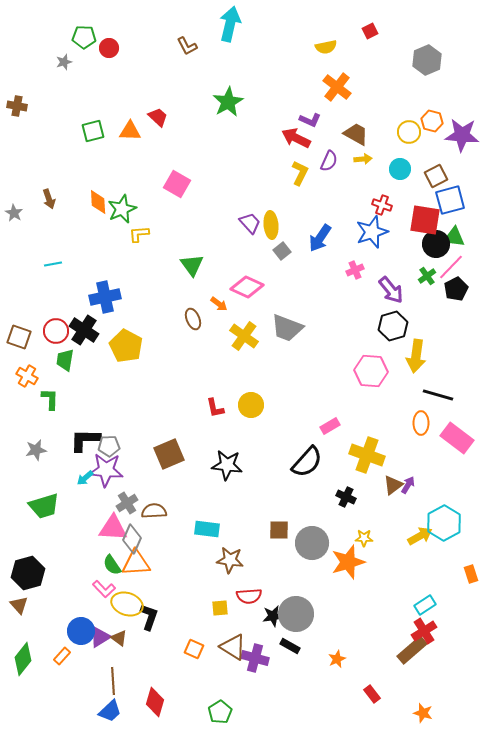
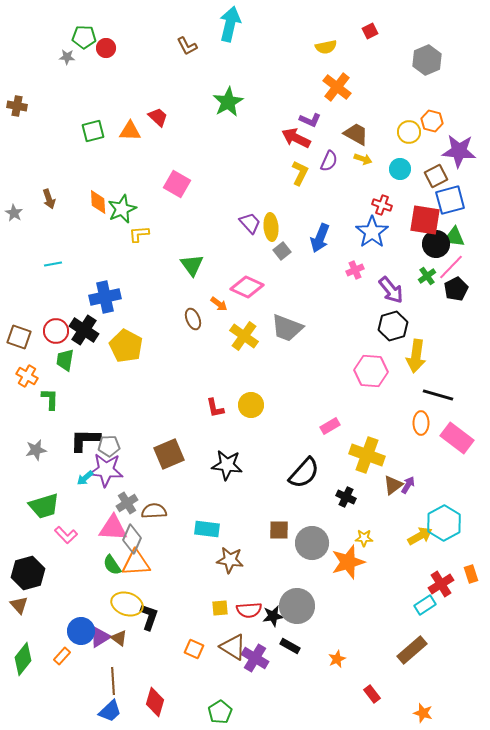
red circle at (109, 48): moved 3 px left
gray star at (64, 62): moved 3 px right, 5 px up; rotated 21 degrees clockwise
purple star at (462, 135): moved 3 px left, 16 px down
yellow arrow at (363, 159): rotated 24 degrees clockwise
yellow ellipse at (271, 225): moved 2 px down
blue star at (372, 232): rotated 16 degrees counterclockwise
blue arrow at (320, 238): rotated 12 degrees counterclockwise
black semicircle at (307, 462): moved 3 px left, 11 px down
pink L-shape at (104, 589): moved 38 px left, 54 px up
red semicircle at (249, 596): moved 14 px down
gray circle at (296, 614): moved 1 px right, 8 px up
red cross at (424, 631): moved 17 px right, 47 px up
purple cross at (255, 658): rotated 16 degrees clockwise
